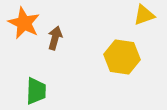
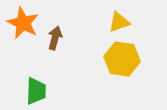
yellow triangle: moved 25 px left, 7 px down
orange star: moved 1 px left
yellow hexagon: moved 2 px down
